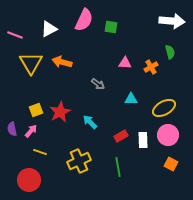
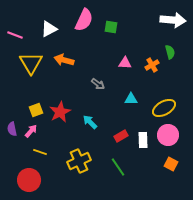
white arrow: moved 1 px right, 1 px up
orange arrow: moved 2 px right, 2 px up
orange cross: moved 1 px right, 2 px up
green line: rotated 24 degrees counterclockwise
